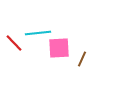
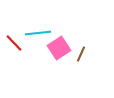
pink square: rotated 30 degrees counterclockwise
brown line: moved 1 px left, 5 px up
